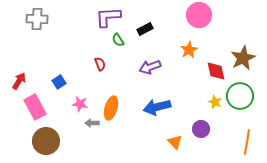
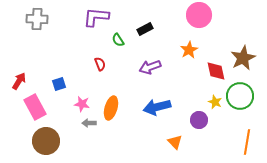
purple L-shape: moved 12 px left; rotated 8 degrees clockwise
blue square: moved 2 px down; rotated 16 degrees clockwise
pink star: moved 2 px right
gray arrow: moved 3 px left
purple circle: moved 2 px left, 9 px up
